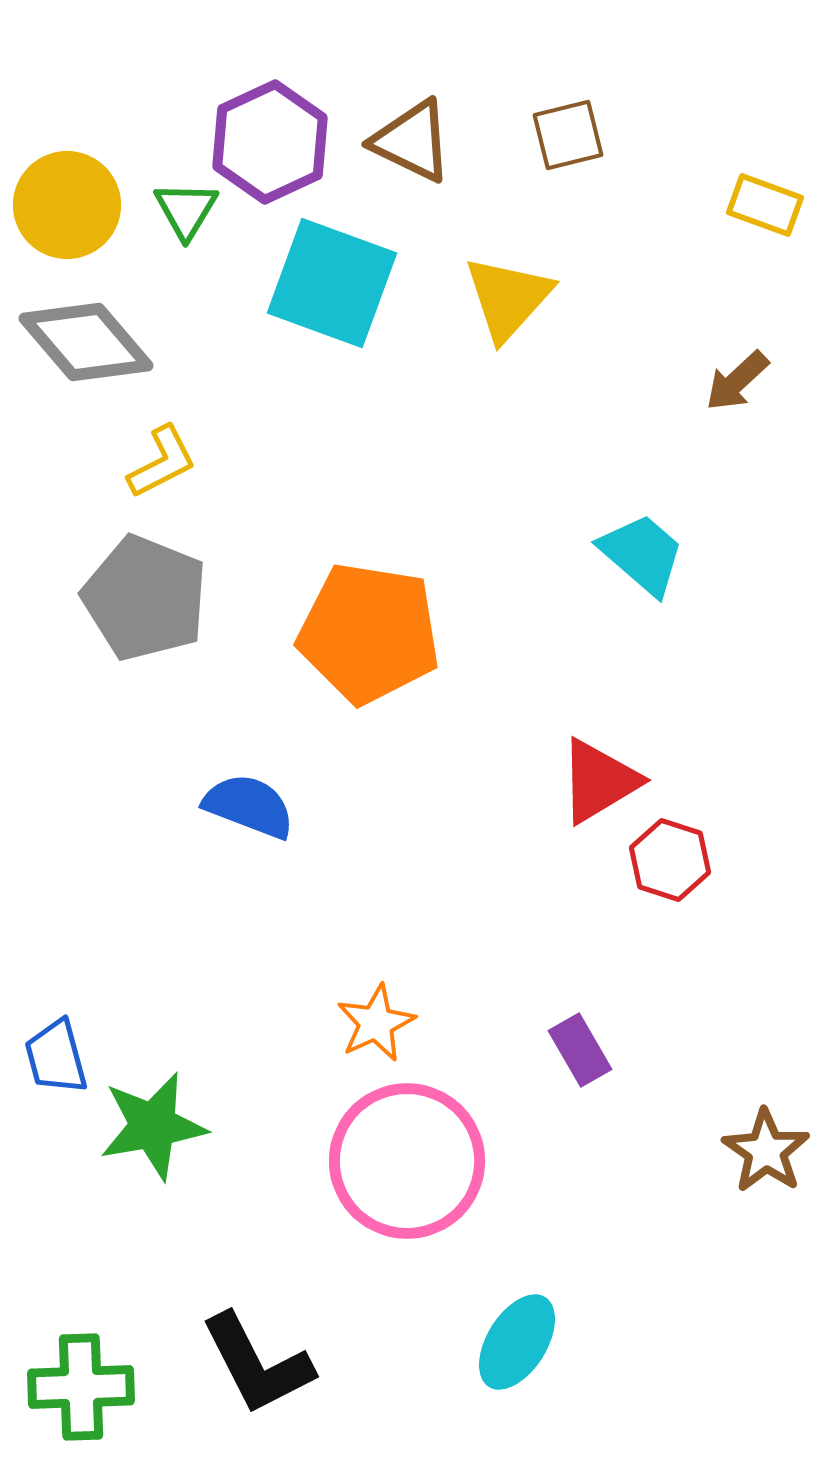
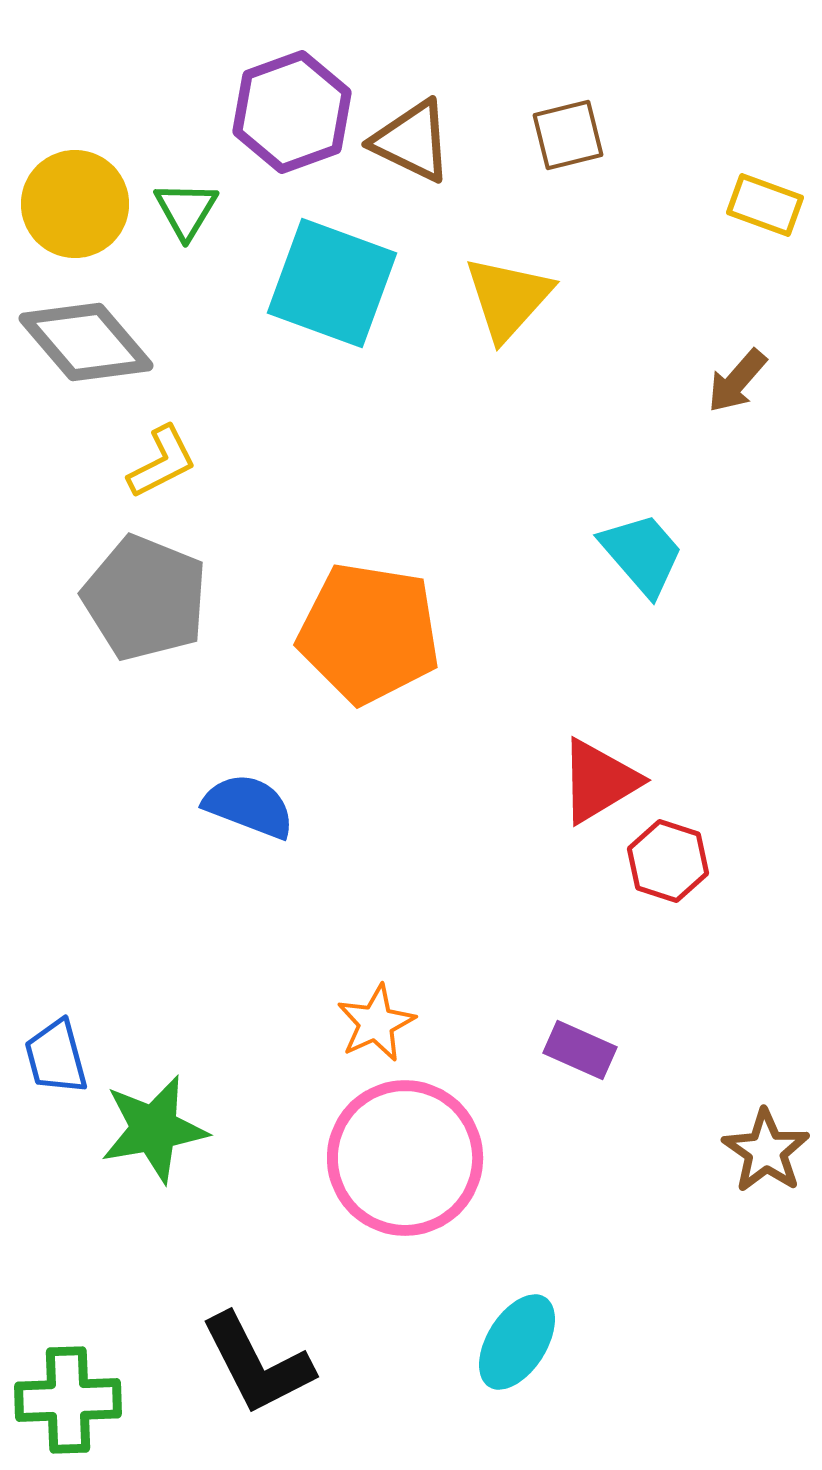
purple hexagon: moved 22 px right, 30 px up; rotated 5 degrees clockwise
yellow circle: moved 8 px right, 1 px up
brown arrow: rotated 6 degrees counterclockwise
cyan trapezoid: rotated 8 degrees clockwise
red hexagon: moved 2 px left, 1 px down
purple rectangle: rotated 36 degrees counterclockwise
green star: moved 1 px right, 3 px down
pink circle: moved 2 px left, 3 px up
green cross: moved 13 px left, 13 px down
